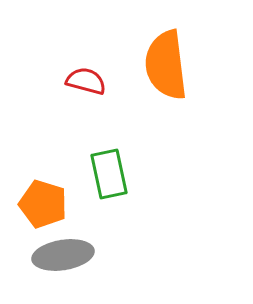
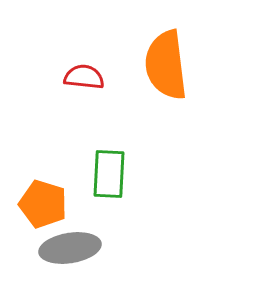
red semicircle: moved 2 px left, 4 px up; rotated 9 degrees counterclockwise
green rectangle: rotated 15 degrees clockwise
gray ellipse: moved 7 px right, 7 px up
